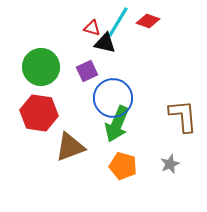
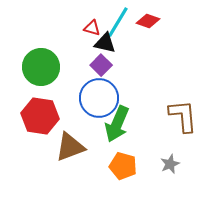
purple square: moved 14 px right, 6 px up; rotated 20 degrees counterclockwise
blue circle: moved 14 px left
red hexagon: moved 1 px right, 3 px down
